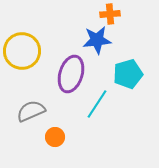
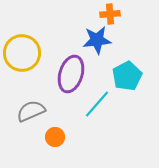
yellow circle: moved 2 px down
cyan pentagon: moved 1 px left, 2 px down; rotated 12 degrees counterclockwise
cyan line: rotated 8 degrees clockwise
